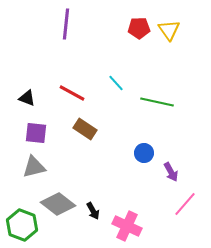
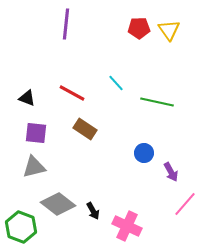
green hexagon: moved 1 px left, 2 px down
